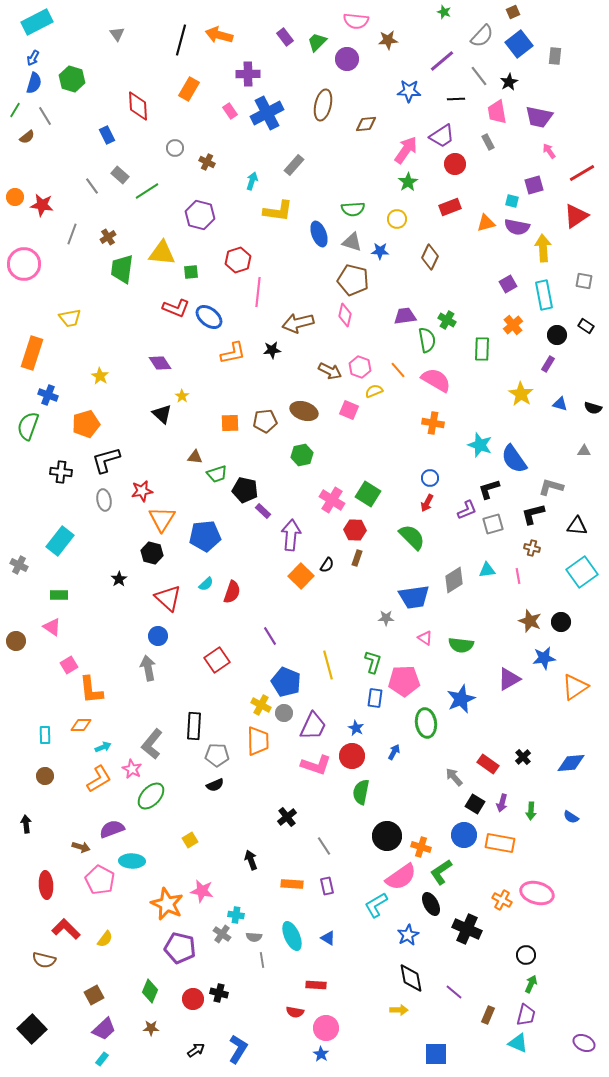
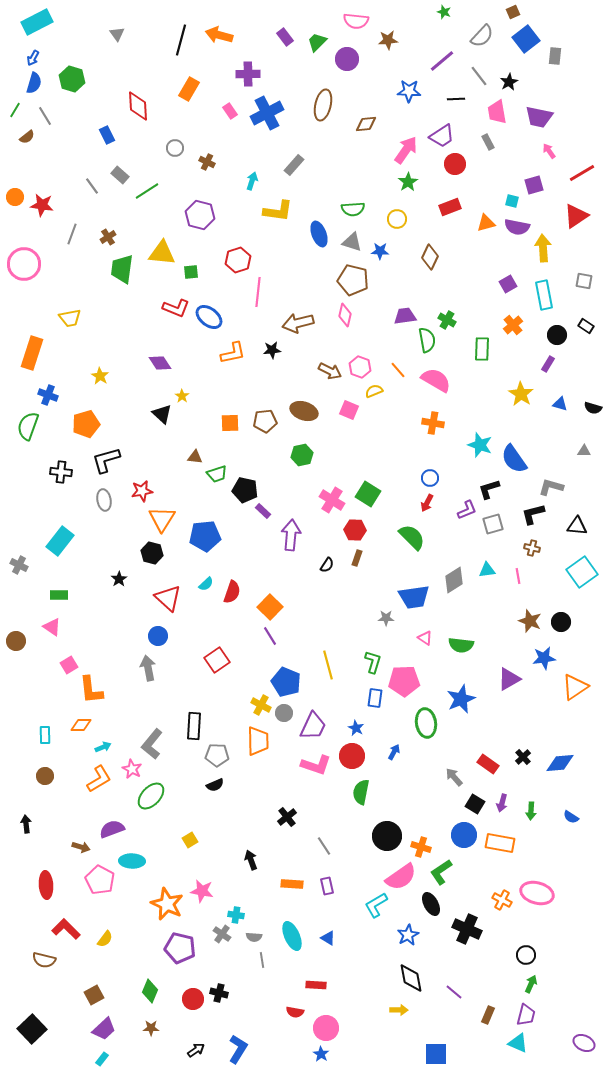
blue square at (519, 44): moved 7 px right, 5 px up
orange square at (301, 576): moved 31 px left, 31 px down
blue diamond at (571, 763): moved 11 px left
